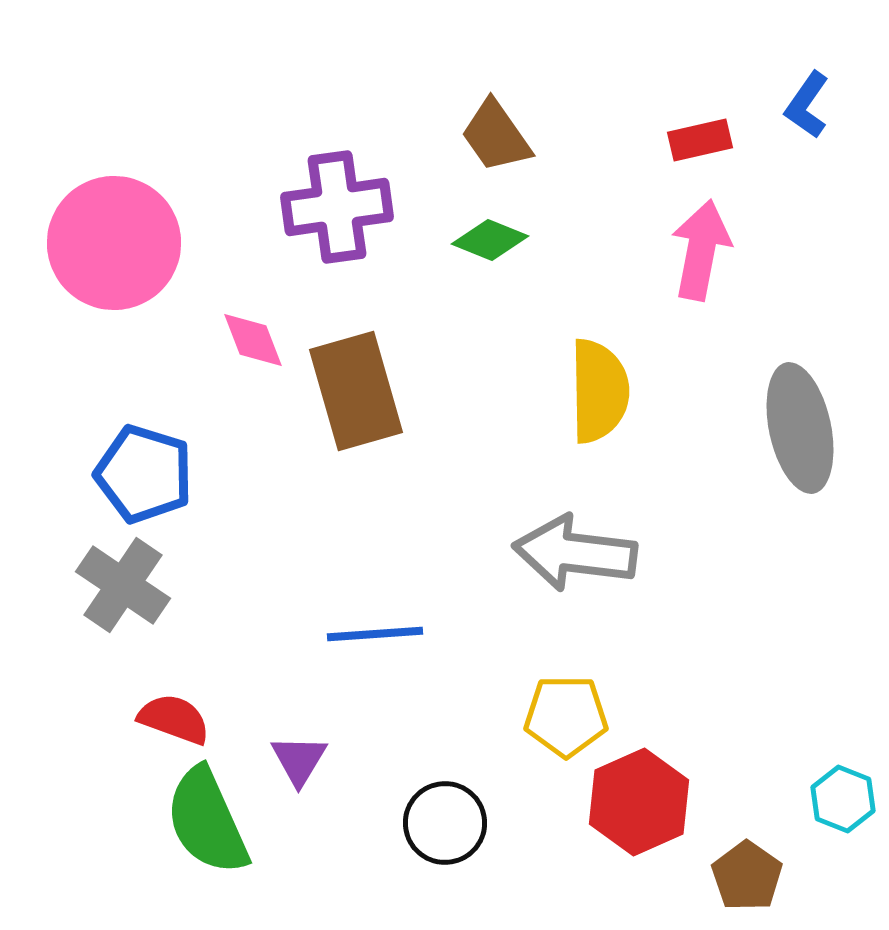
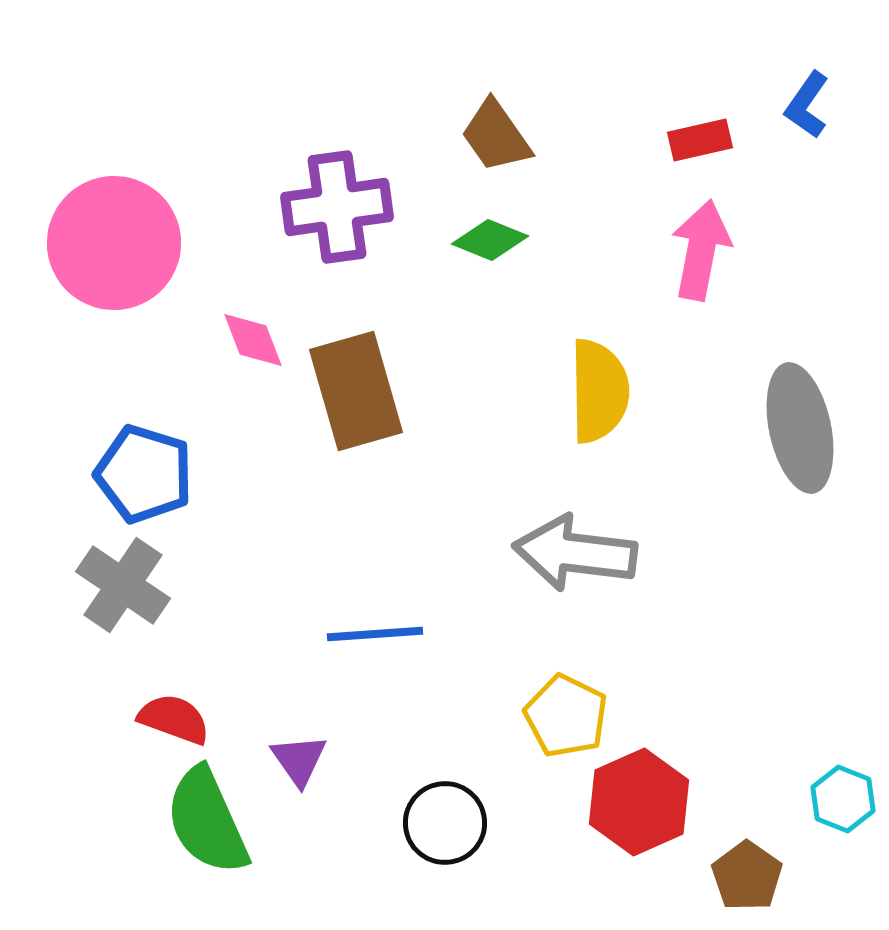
yellow pentagon: rotated 26 degrees clockwise
purple triangle: rotated 6 degrees counterclockwise
